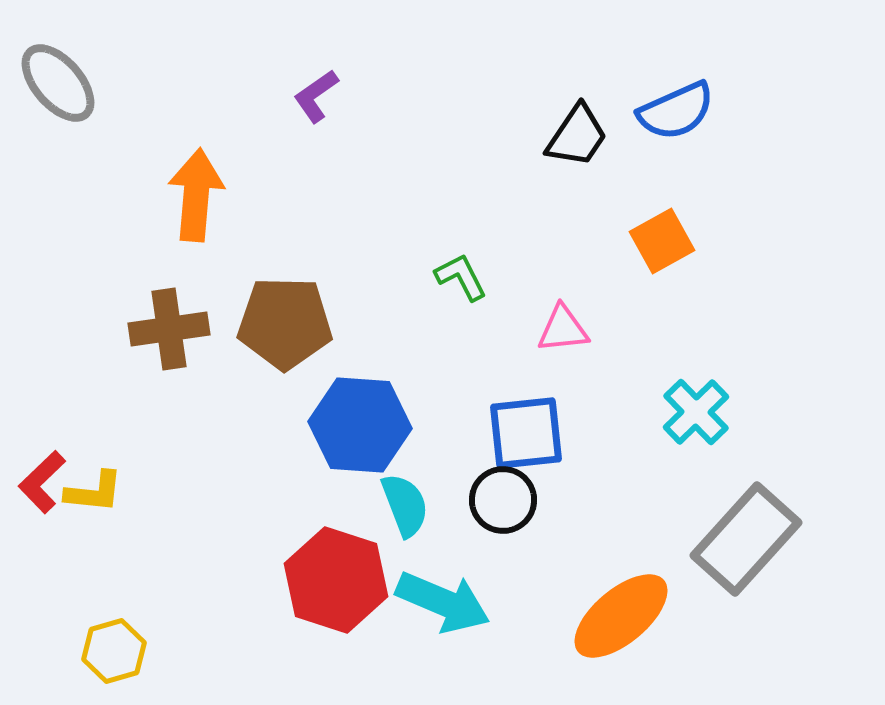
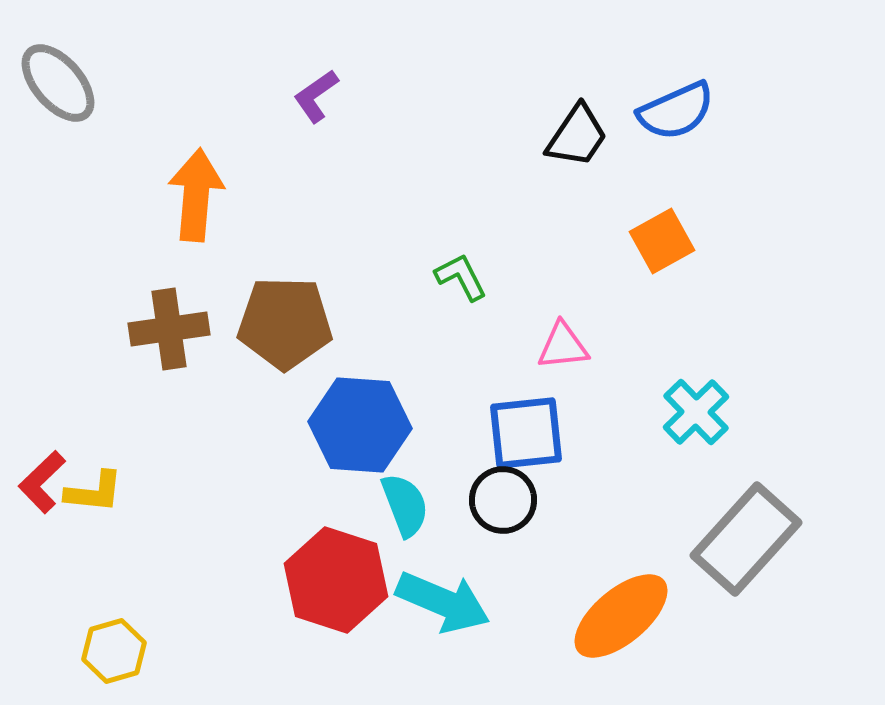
pink triangle: moved 17 px down
